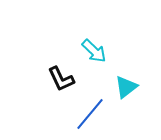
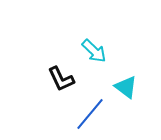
cyan triangle: rotated 45 degrees counterclockwise
